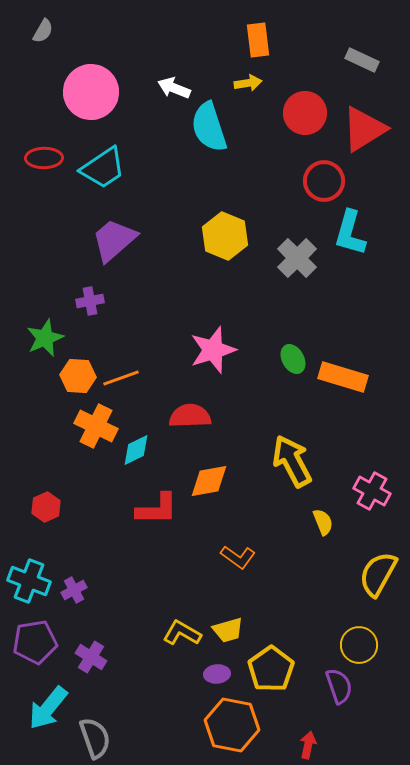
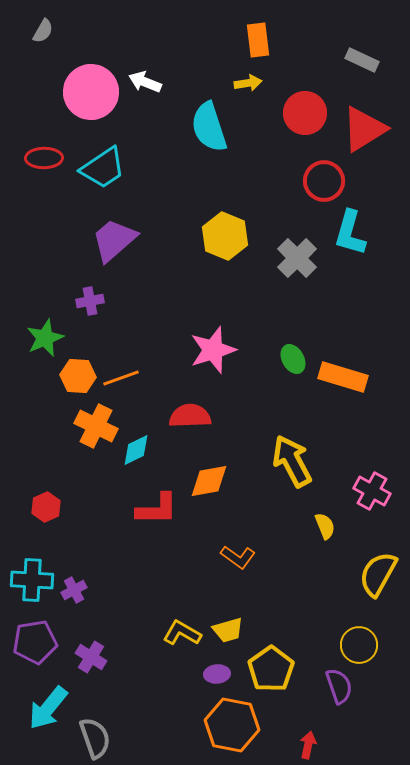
white arrow at (174, 88): moved 29 px left, 6 px up
yellow semicircle at (323, 522): moved 2 px right, 4 px down
cyan cross at (29, 581): moved 3 px right, 1 px up; rotated 18 degrees counterclockwise
